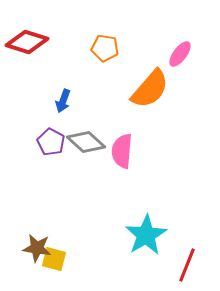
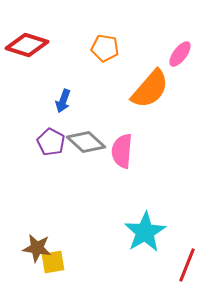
red diamond: moved 3 px down
cyan star: moved 1 px left, 3 px up
yellow square: moved 1 px left, 3 px down; rotated 25 degrees counterclockwise
